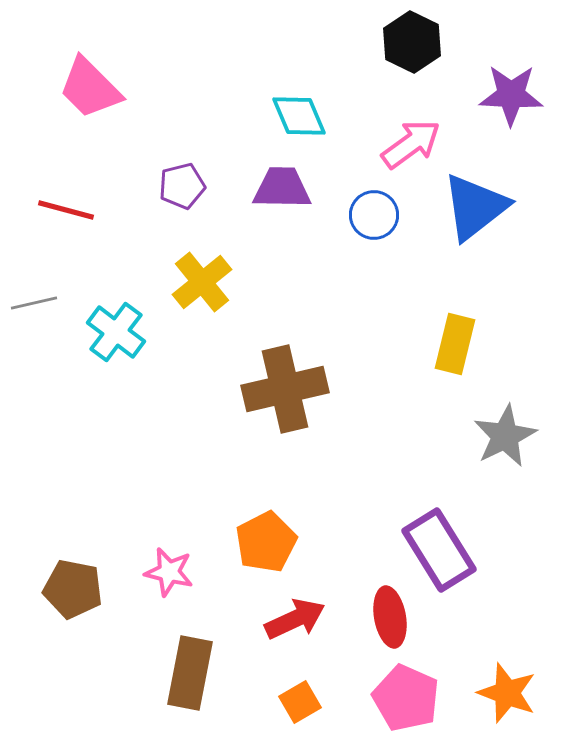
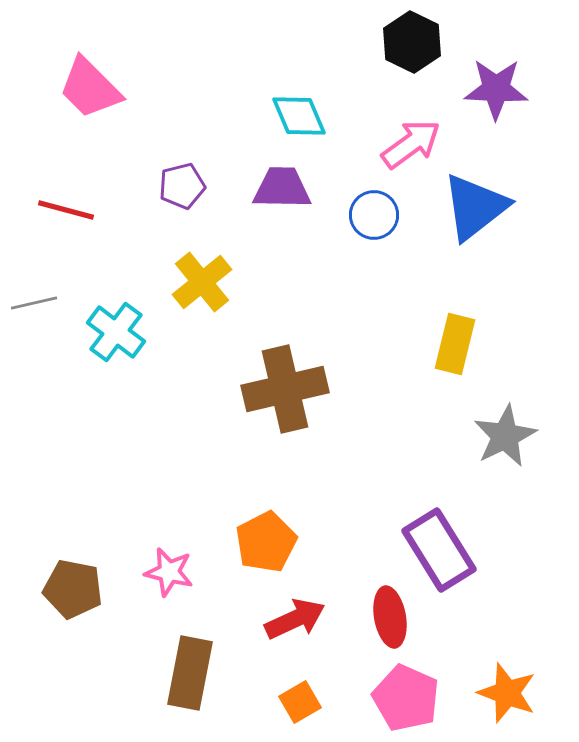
purple star: moved 15 px left, 6 px up
